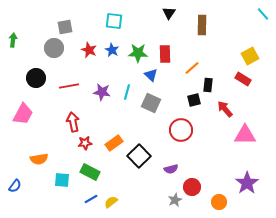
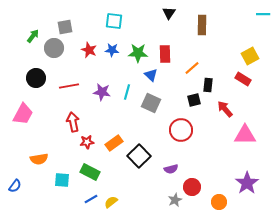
cyan line at (263, 14): rotated 48 degrees counterclockwise
green arrow at (13, 40): moved 20 px right, 4 px up; rotated 32 degrees clockwise
blue star at (112, 50): rotated 24 degrees counterclockwise
red star at (85, 143): moved 2 px right, 1 px up
